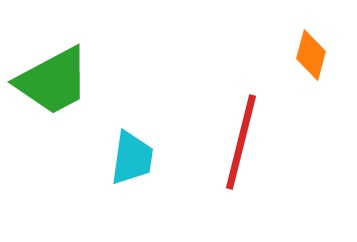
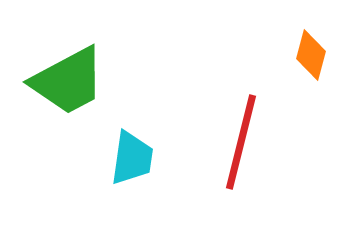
green trapezoid: moved 15 px right
